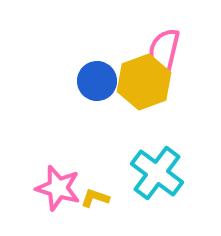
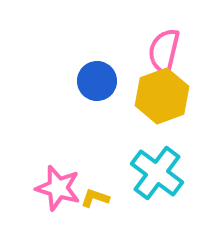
yellow hexagon: moved 18 px right, 14 px down
